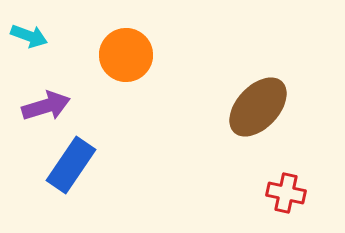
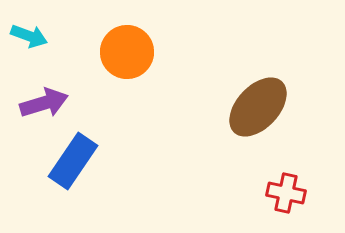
orange circle: moved 1 px right, 3 px up
purple arrow: moved 2 px left, 3 px up
blue rectangle: moved 2 px right, 4 px up
